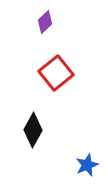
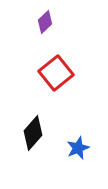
black diamond: moved 3 px down; rotated 12 degrees clockwise
blue star: moved 9 px left, 17 px up
